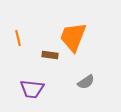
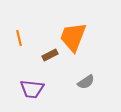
orange line: moved 1 px right
brown rectangle: rotated 35 degrees counterclockwise
